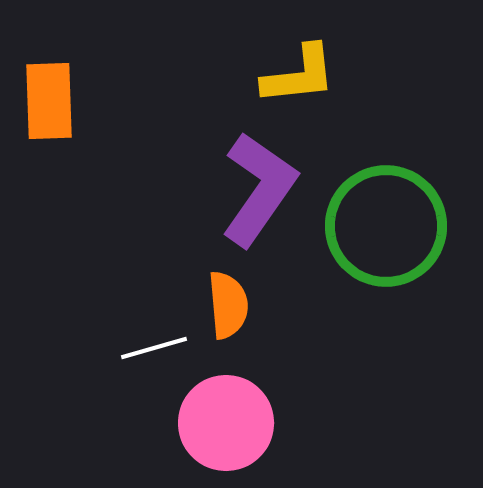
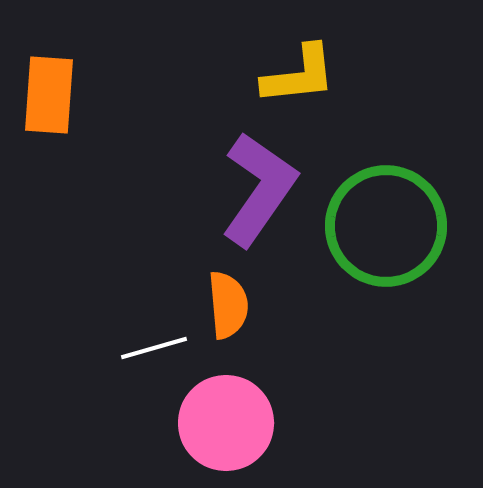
orange rectangle: moved 6 px up; rotated 6 degrees clockwise
